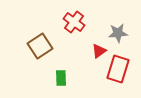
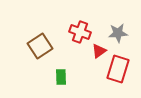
red cross: moved 6 px right, 10 px down; rotated 15 degrees counterclockwise
green rectangle: moved 1 px up
